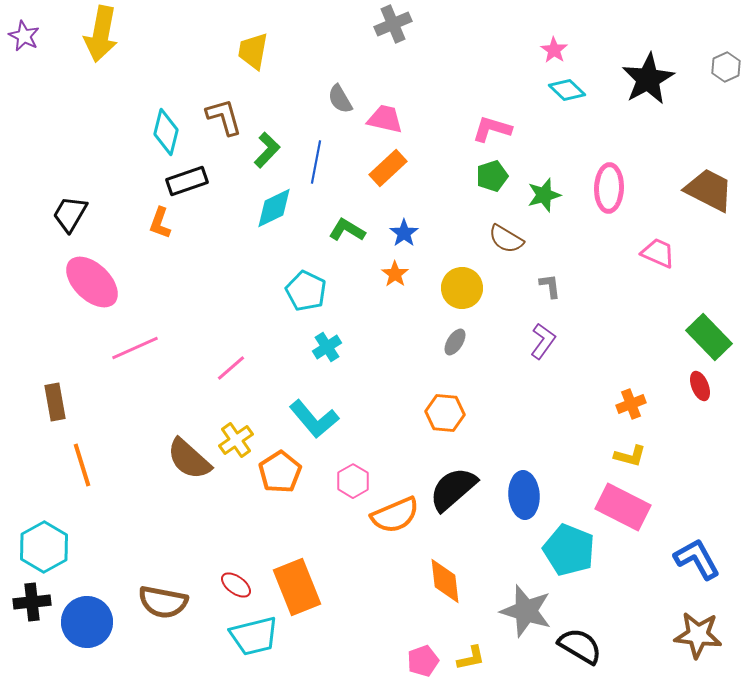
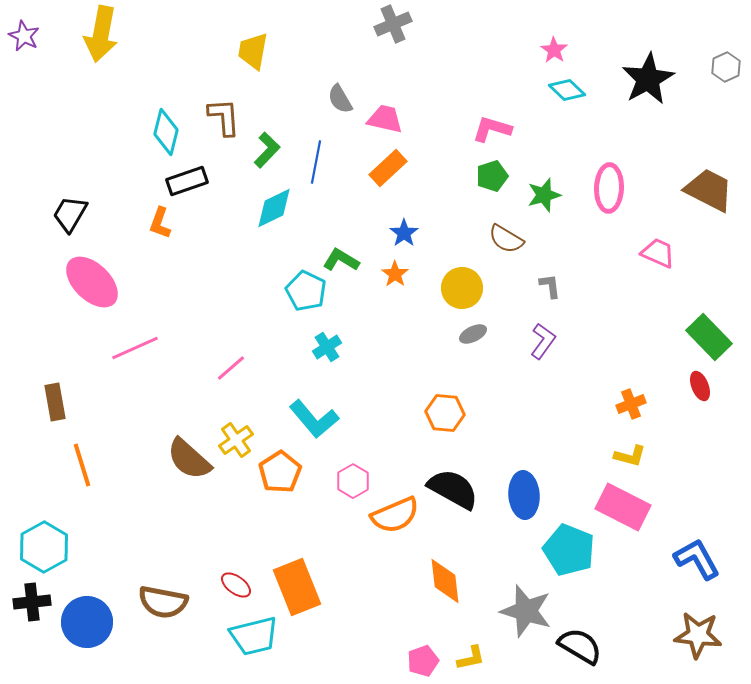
brown L-shape at (224, 117): rotated 12 degrees clockwise
green L-shape at (347, 230): moved 6 px left, 30 px down
gray ellipse at (455, 342): moved 18 px right, 8 px up; rotated 32 degrees clockwise
black semicircle at (453, 489): rotated 70 degrees clockwise
